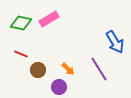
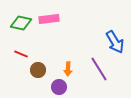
pink rectangle: rotated 24 degrees clockwise
orange arrow: rotated 48 degrees clockwise
